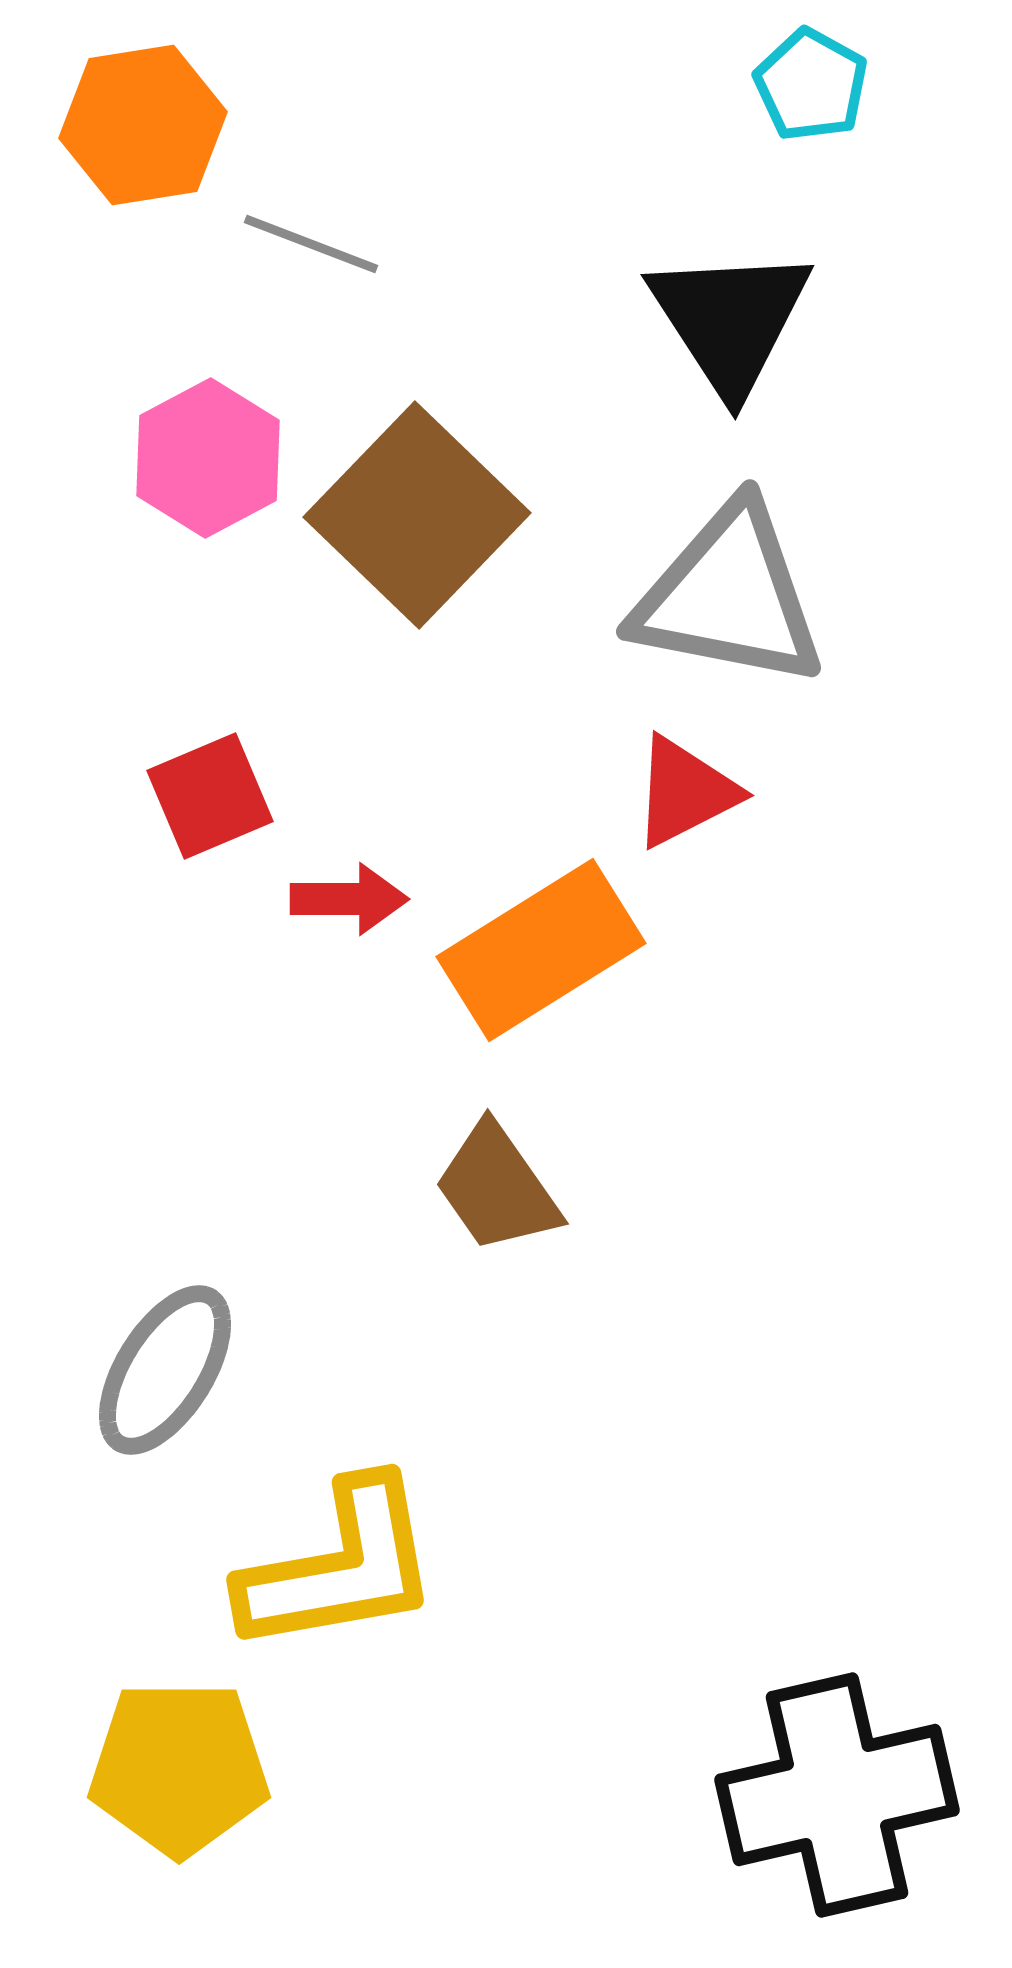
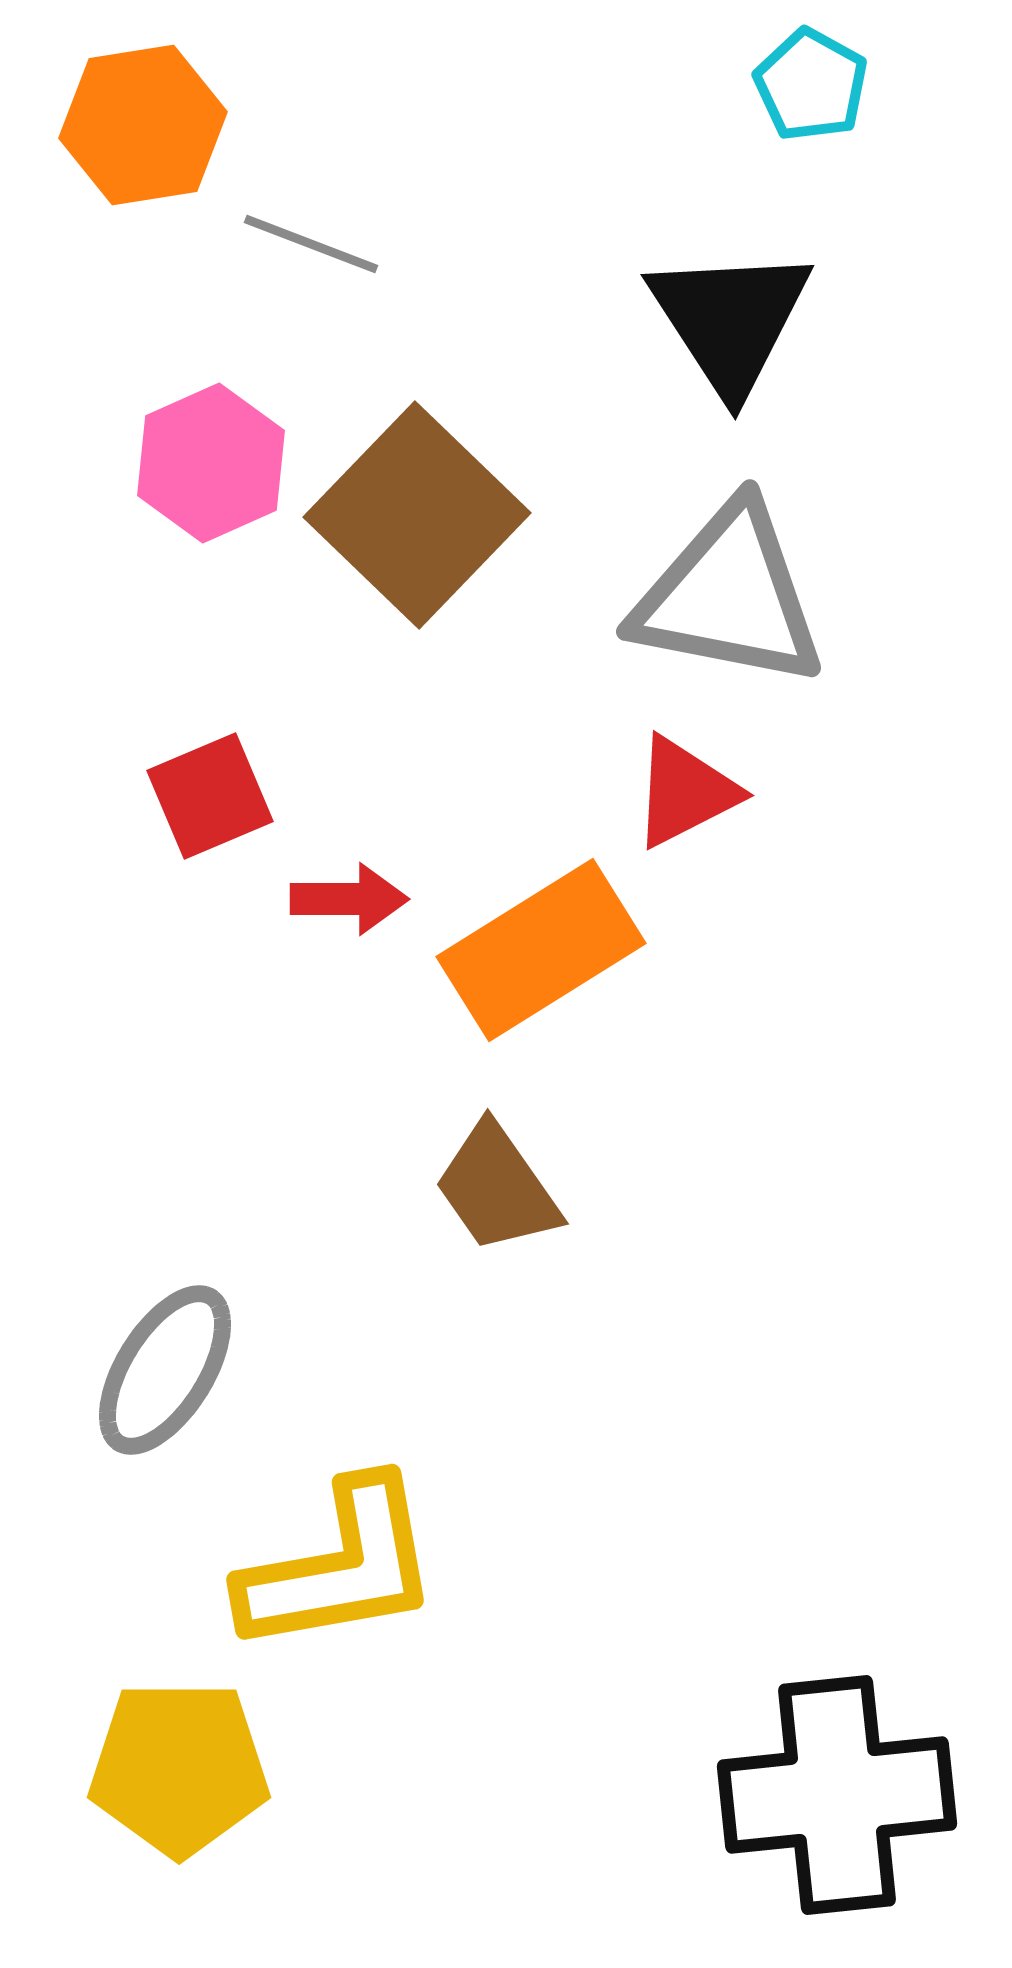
pink hexagon: moved 3 px right, 5 px down; rotated 4 degrees clockwise
black cross: rotated 7 degrees clockwise
